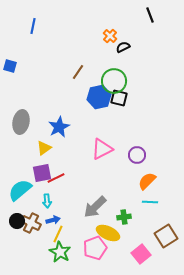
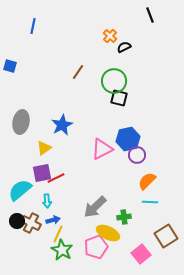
black semicircle: moved 1 px right
blue hexagon: moved 29 px right, 42 px down
blue star: moved 3 px right, 2 px up
pink pentagon: moved 1 px right, 1 px up
green star: moved 2 px right, 2 px up
